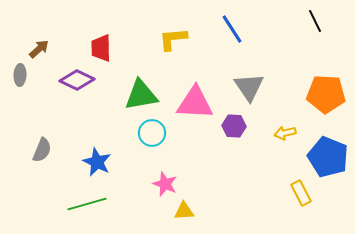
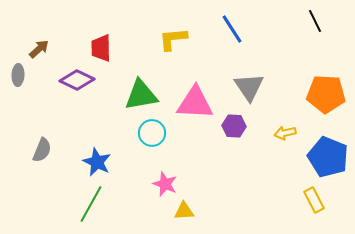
gray ellipse: moved 2 px left
yellow rectangle: moved 13 px right, 7 px down
green line: moved 4 px right; rotated 45 degrees counterclockwise
